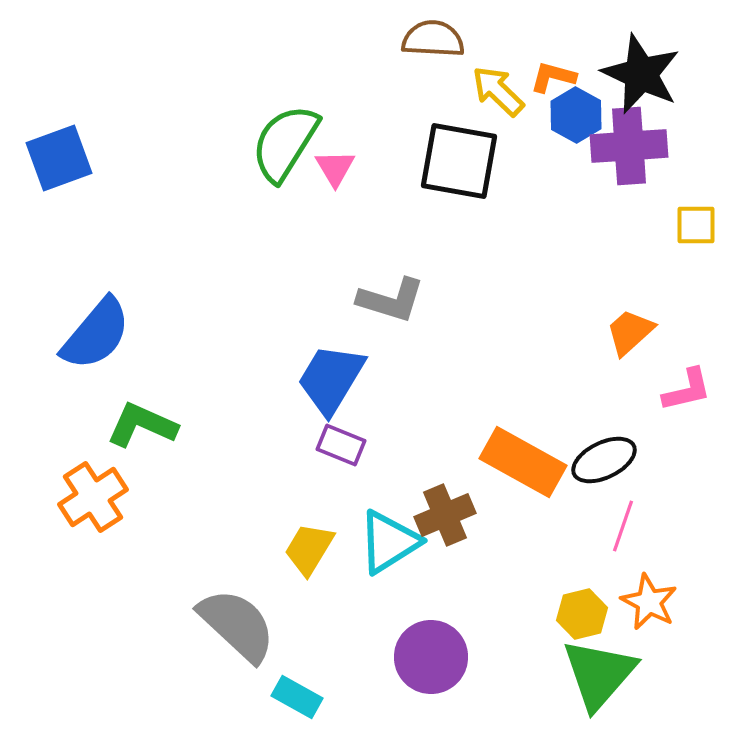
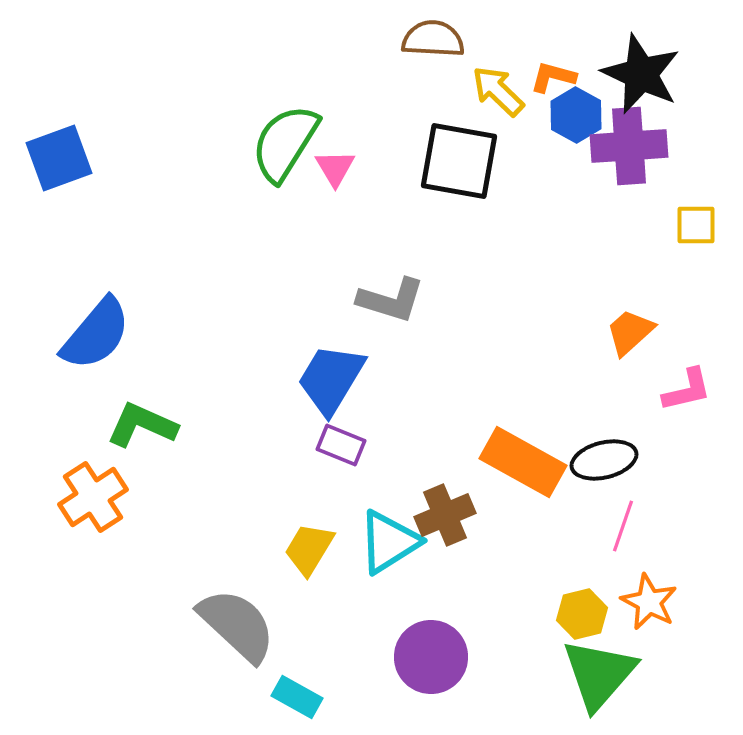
black ellipse: rotated 12 degrees clockwise
